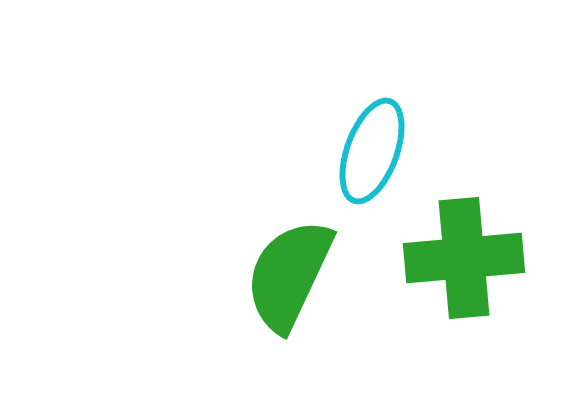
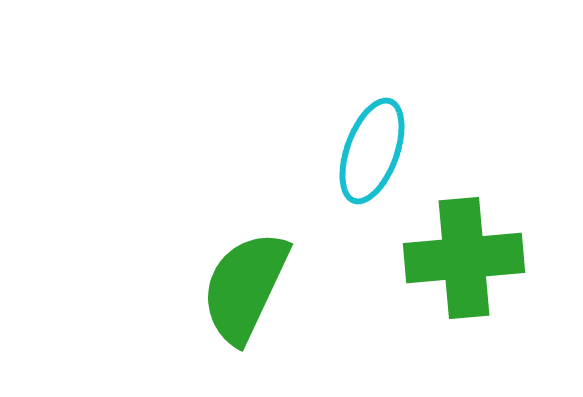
green semicircle: moved 44 px left, 12 px down
